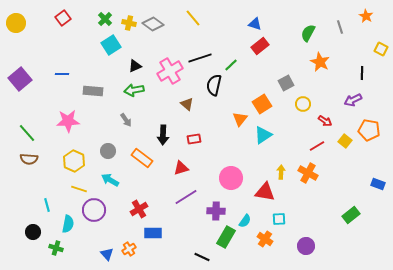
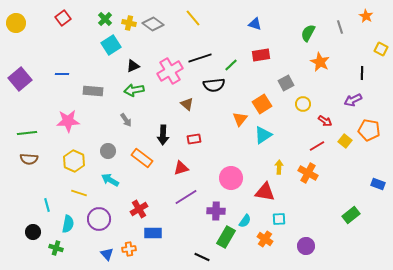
red rectangle at (260, 46): moved 1 px right, 9 px down; rotated 30 degrees clockwise
black triangle at (135, 66): moved 2 px left
black semicircle at (214, 85): rotated 110 degrees counterclockwise
green line at (27, 133): rotated 54 degrees counterclockwise
yellow arrow at (281, 172): moved 2 px left, 5 px up
yellow line at (79, 189): moved 4 px down
purple circle at (94, 210): moved 5 px right, 9 px down
orange cross at (129, 249): rotated 24 degrees clockwise
